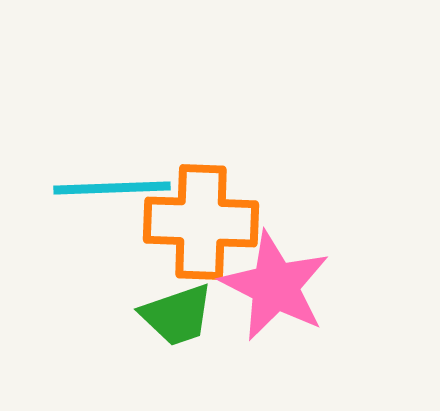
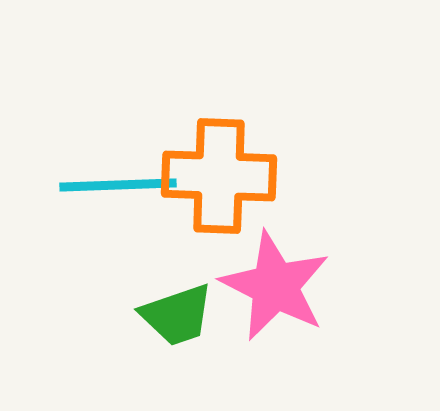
cyan line: moved 6 px right, 3 px up
orange cross: moved 18 px right, 46 px up
